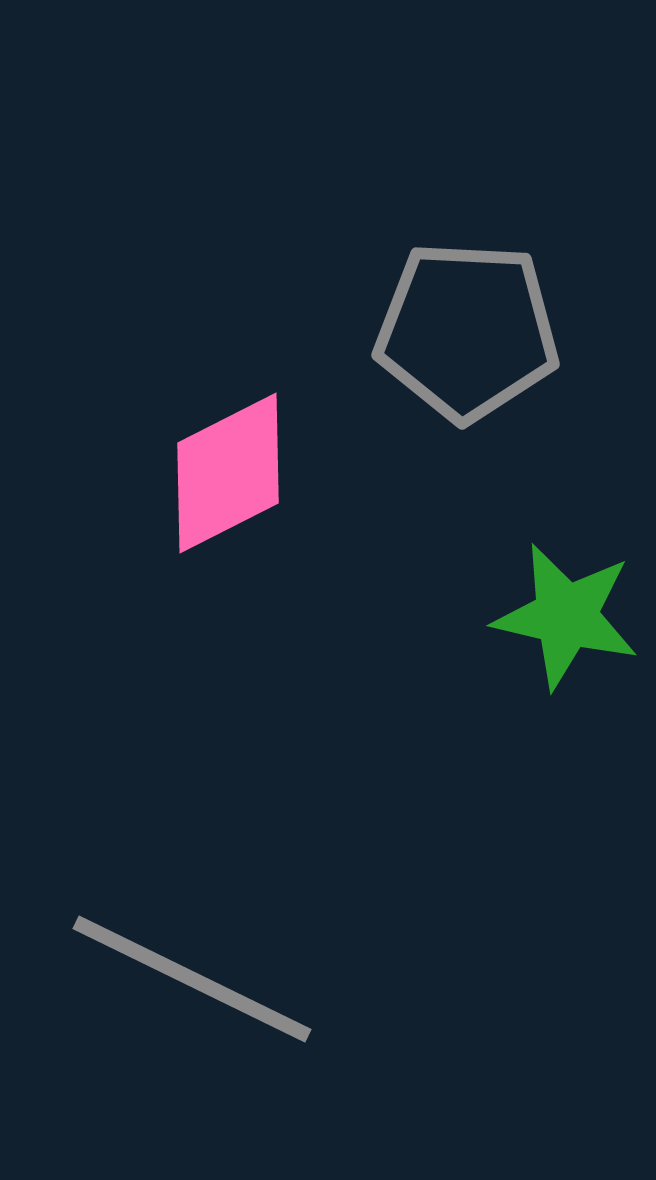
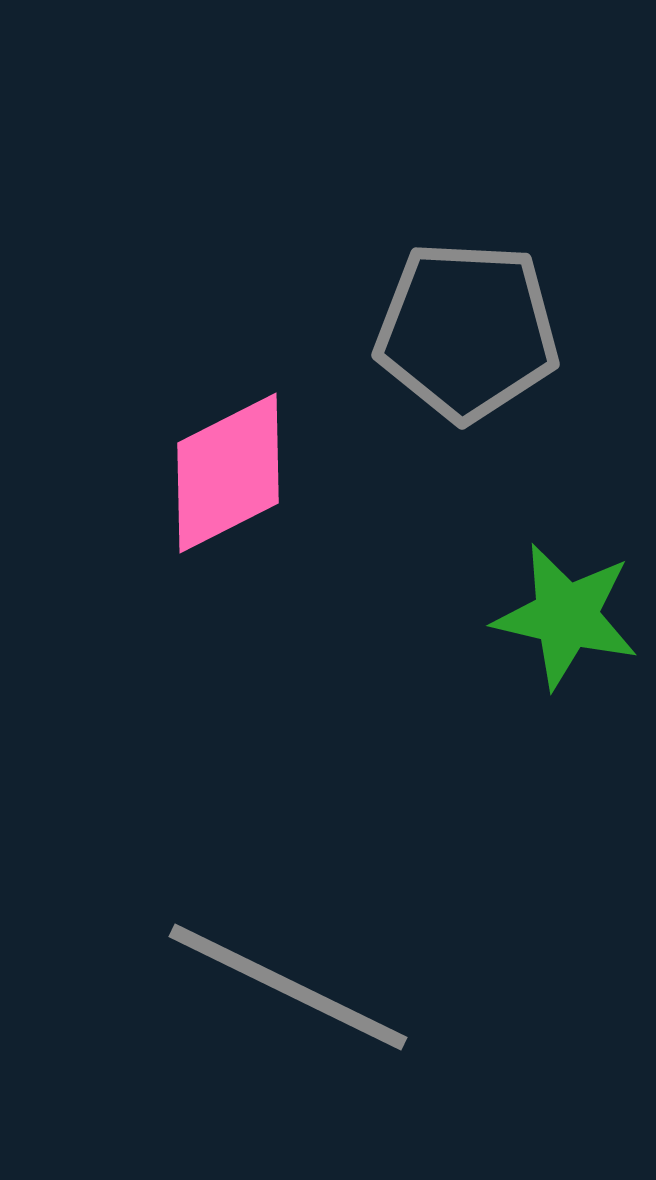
gray line: moved 96 px right, 8 px down
